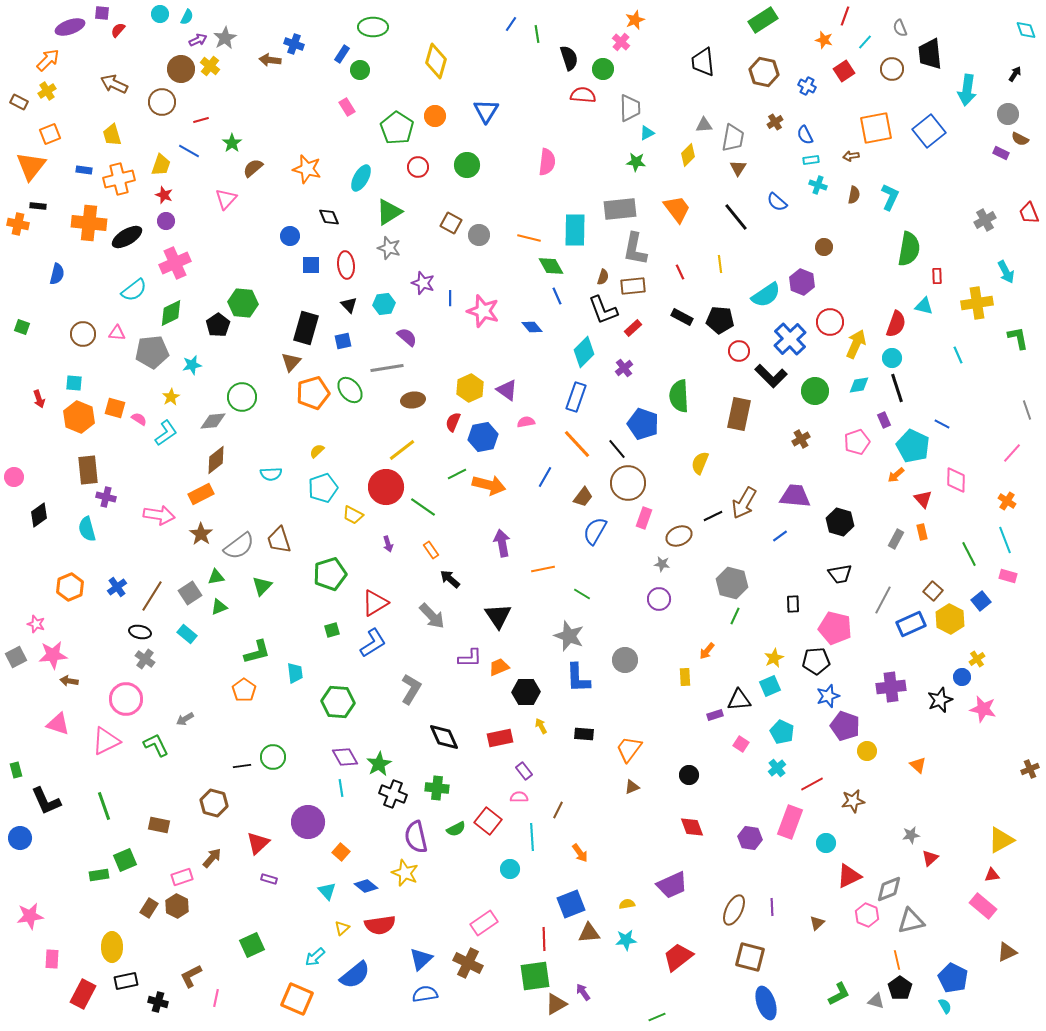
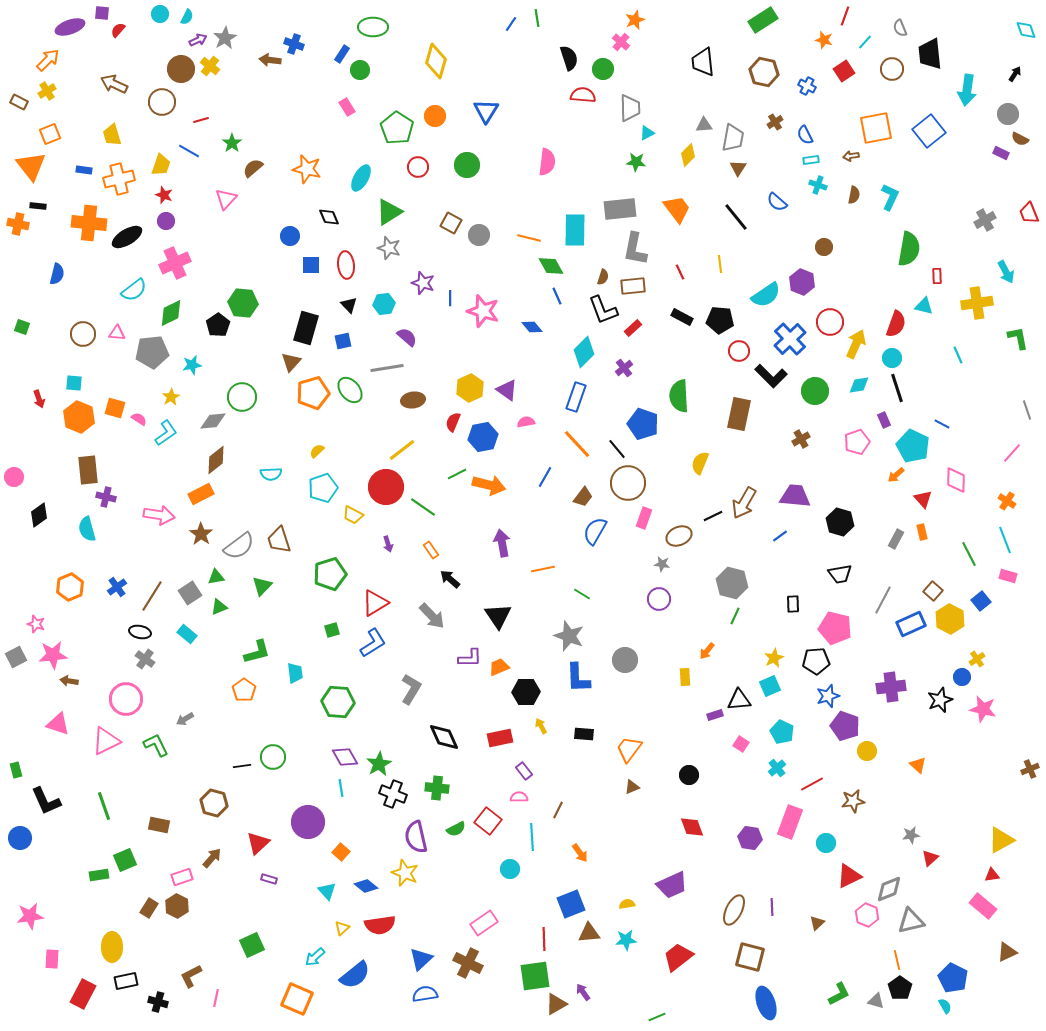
green line at (537, 34): moved 16 px up
orange triangle at (31, 166): rotated 16 degrees counterclockwise
